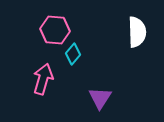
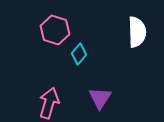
pink hexagon: rotated 12 degrees clockwise
cyan diamond: moved 6 px right
pink arrow: moved 6 px right, 24 px down
